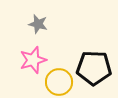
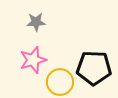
gray star: moved 2 px left, 2 px up; rotated 18 degrees counterclockwise
yellow circle: moved 1 px right
